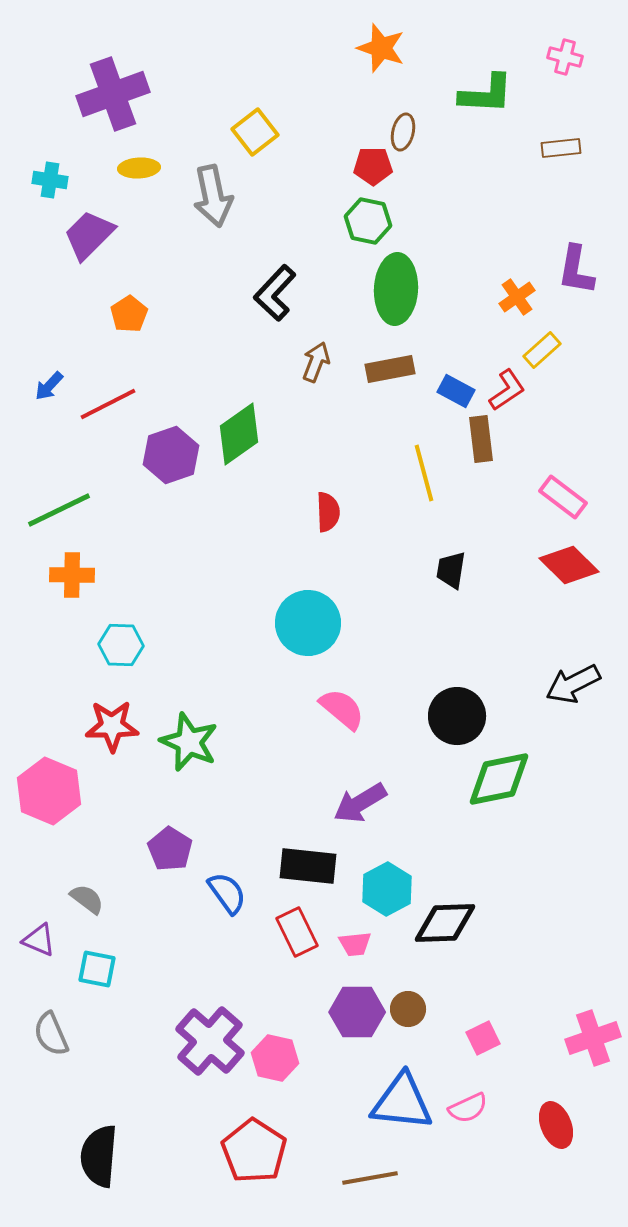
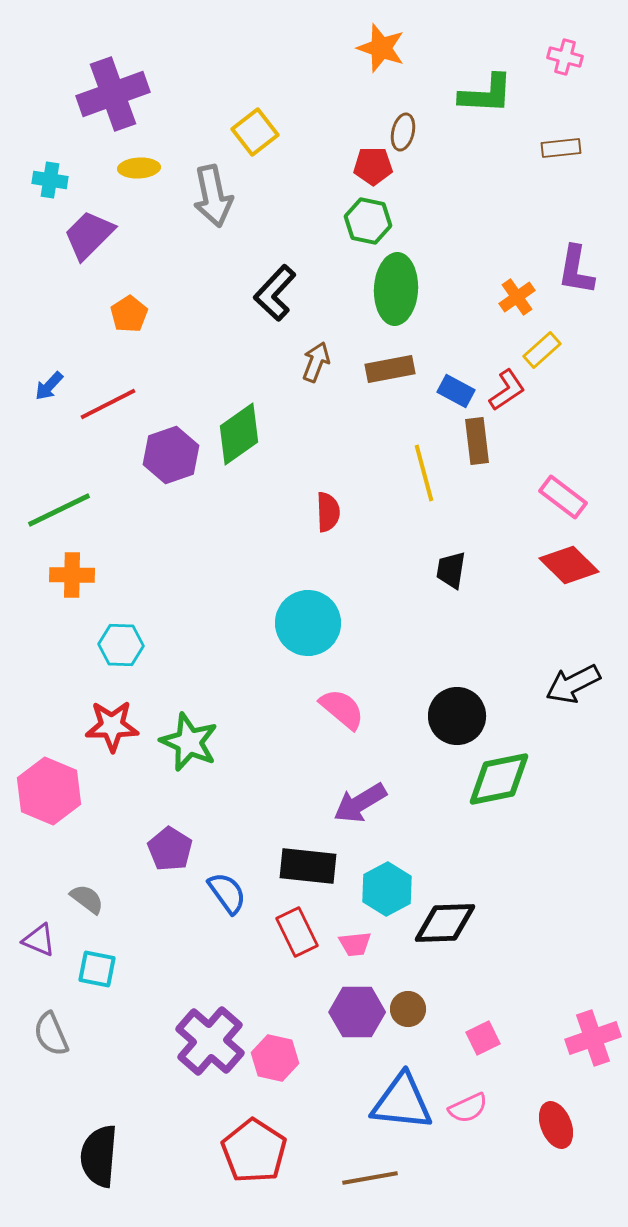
brown rectangle at (481, 439): moved 4 px left, 2 px down
